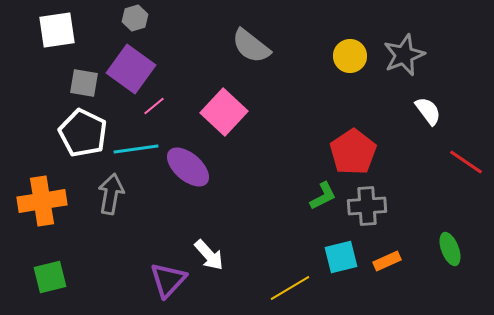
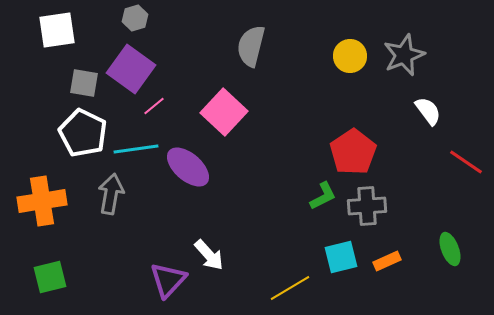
gray semicircle: rotated 66 degrees clockwise
